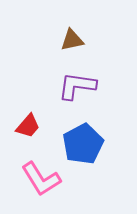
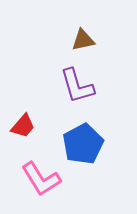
brown triangle: moved 11 px right
purple L-shape: rotated 114 degrees counterclockwise
red trapezoid: moved 5 px left
